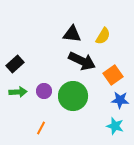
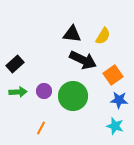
black arrow: moved 1 px right, 1 px up
blue star: moved 1 px left
